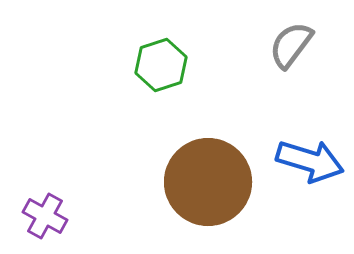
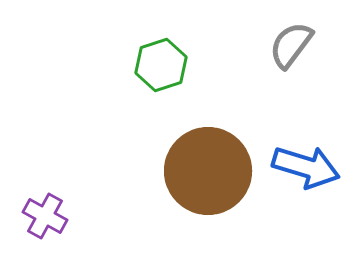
blue arrow: moved 4 px left, 6 px down
brown circle: moved 11 px up
